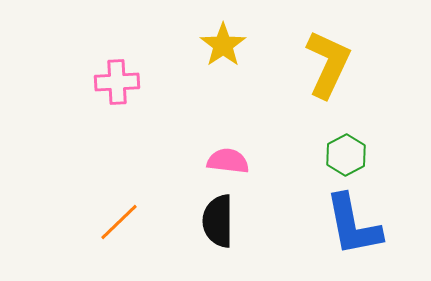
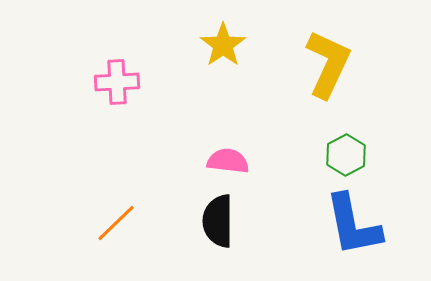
orange line: moved 3 px left, 1 px down
